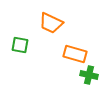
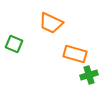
green square: moved 6 px left, 1 px up; rotated 12 degrees clockwise
green cross: rotated 30 degrees counterclockwise
